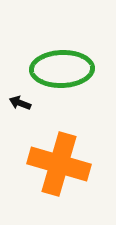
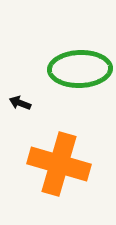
green ellipse: moved 18 px right
